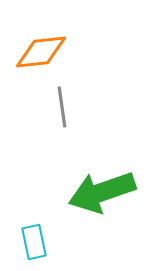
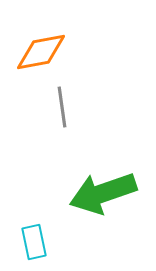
orange diamond: rotated 4 degrees counterclockwise
green arrow: moved 1 px right, 1 px down
